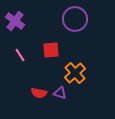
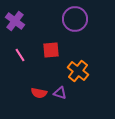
orange cross: moved 3 px right, 2 px up; rotated 10 degrees counterclockwise
